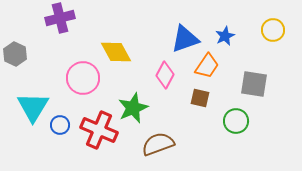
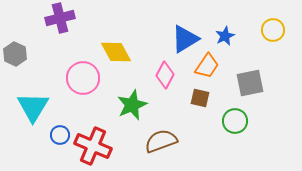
blue triangle: rotated 12 degrees counterclockwise
gray square: moved 4 px left, 1 px up; rotated 20 degrees counterclockwise
green star: moved 1 px left, 3 px up
green circle: moved 1 px left
blue circle: moved 10 px down
red cross: moved 6 px left, 16 px down
brown semicircle: moved 3 px right, 3 px up
